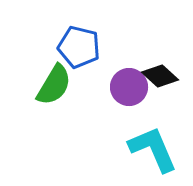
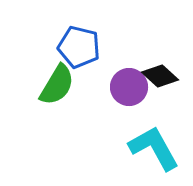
green semicircle: moved 3 px right
cyan L-shape: moved 1 px right, 1 px up; rotated 6 degrees counterclockwise
